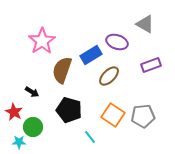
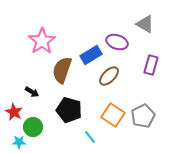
purple rectangle: rotated 54 degrees counterclockwise
gray pentagon: rotated 20 degrees counterclockwise
